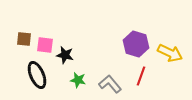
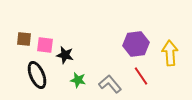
purple hexagon: rotated 25 degrees counterclockwise
yellow arrow: rotated 120 degrees counterclockwise
red line: rotated 54 degrees counterclockwise
